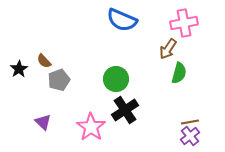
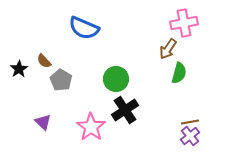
blue semicircle: moved 38 px left, 8 px down
gray pentagon: moved 2 px right; rotated 20 degrees counterclockwise
